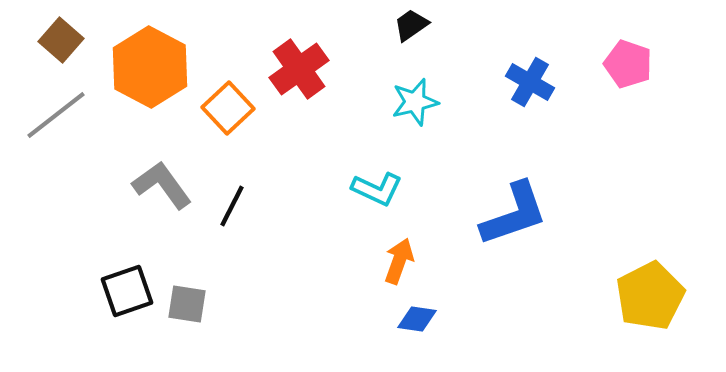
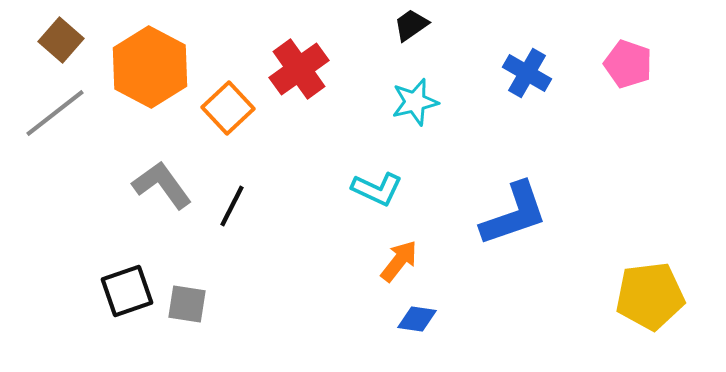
blue cross: moved 3 px left, 9 px up
gray line: moved 1 px left, 2 px up
orange arrow: rotated 18 degrees clockwise
yellow pentagon: rotated 20 degrees clockwise
